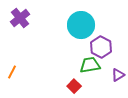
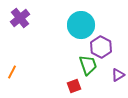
green trapezoid: moved 2 px left; rotated 80 degrees clockwise
red square: rotated 24 degrees clockwise
